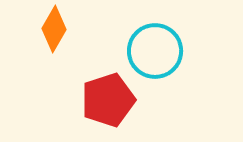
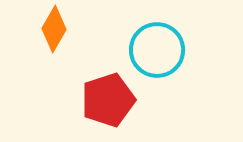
cyan circle: moved 2 px right, 1 px up
